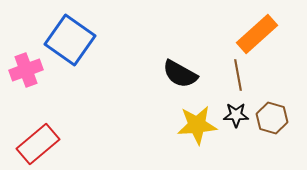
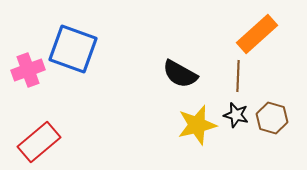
blue square: moved 3 px right, 9 px down; rotated 15 degrees counterclockwise
pink cross: moved 2 px right
brown line: moved 1 px down; rotated 12 degrees clockwise
black star: rotated 15 degrees clockwise
yellow star: rotated 9 degrees counterclockwise
red rectangle: moved 1 px right, 2 px up
